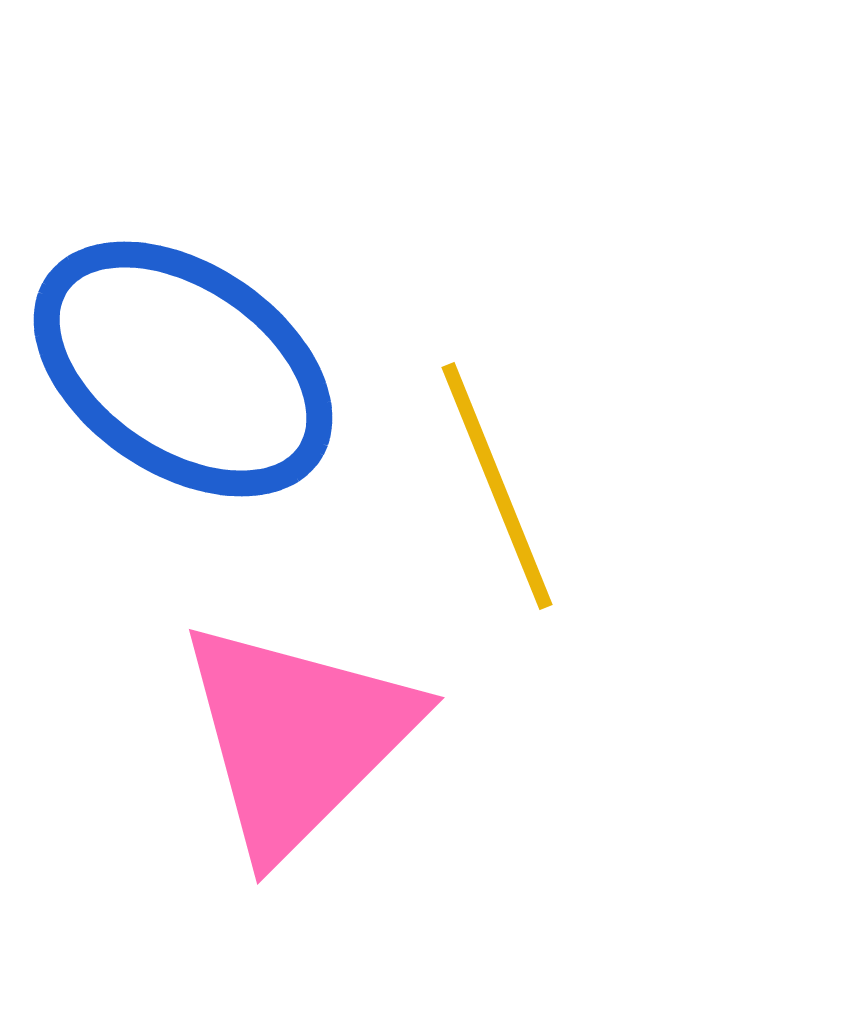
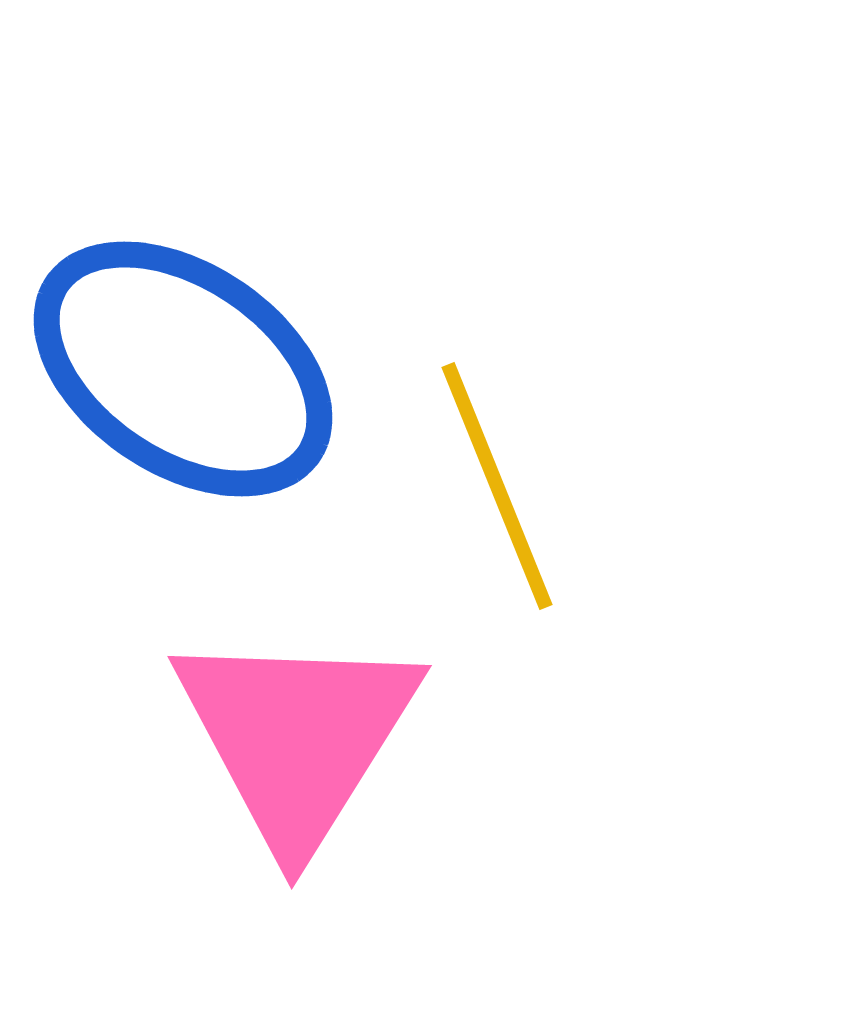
pink triangle: rotated 13 degrees counterclockwise
